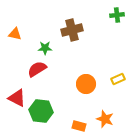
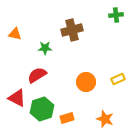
green cross: moved 1 px left
red semicircle: moved 6 px down
orange circle: moved 2 px up
green hexagon: moved 1 px right, 2 px up; rotated 25 degrees counterclockwise
orange rectangle: moved 12 px left, 8 px up; rotated 32 degrees counterclockwise
